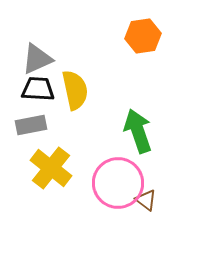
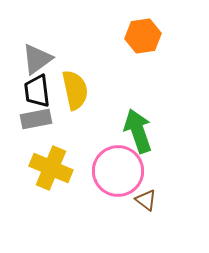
gray triangle: rotated 12 degrees counterclockwise
black trapezoid: moved 1 px left, 2 px down; rotated 100 degrees counterclockwise
gray rectangle: moved 5 px right, 6 px up
yellow cross: rotated 15 degrees counterclockwise
pink circle: moved 12 px up
